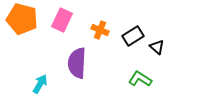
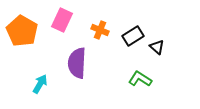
orange pentagon: moved 12 px down; rotated 16 degrees clockwise
